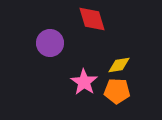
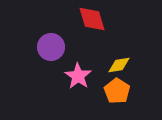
purple circle: moved 1 px right, 4 px down
pink star: moved 6 px left, 6 px up
orange pentagon: rotated 30 degrees clockwise
